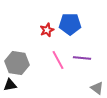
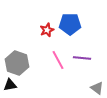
gray hexagon: rotated 10 degrees clockwise
